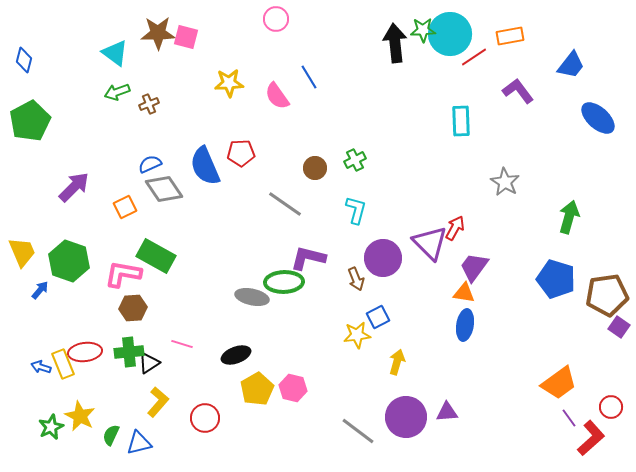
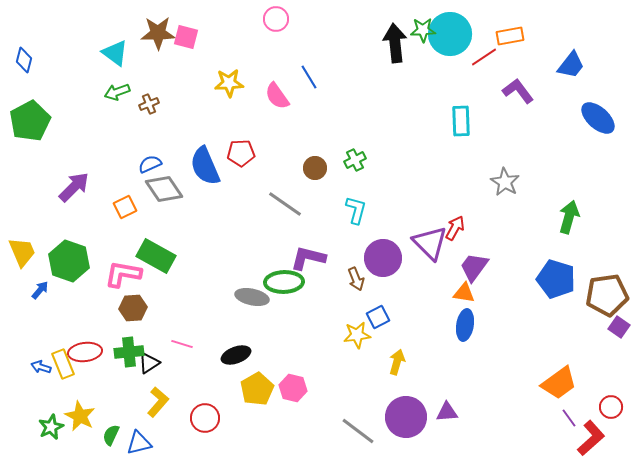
red line at (474, 57): moved 10 px right
